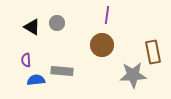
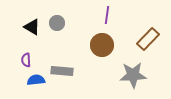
brown rectangle: moved 5 px left, 13 px up; rotated 55 degrees clockwise
